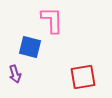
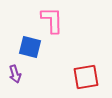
red square: moved 3 px right
